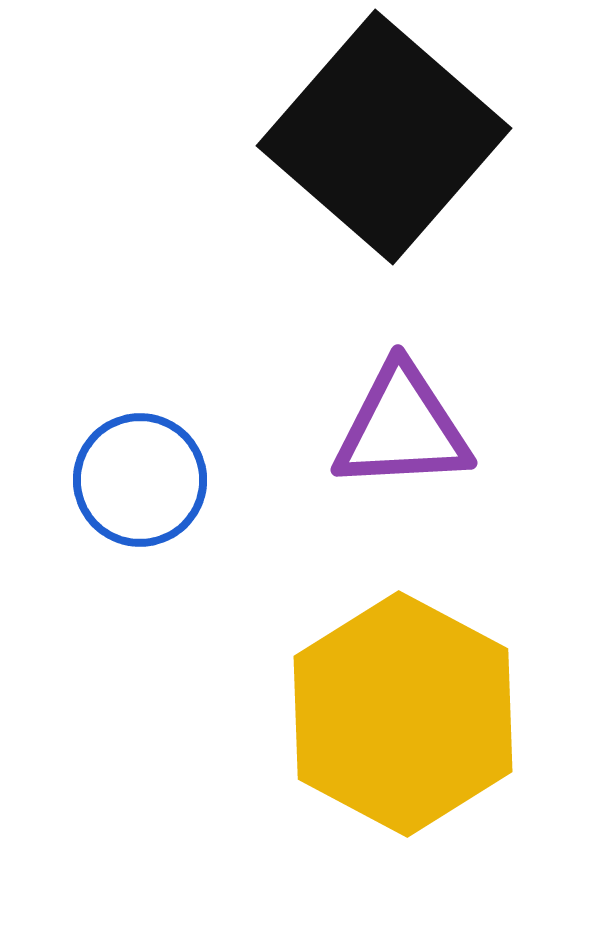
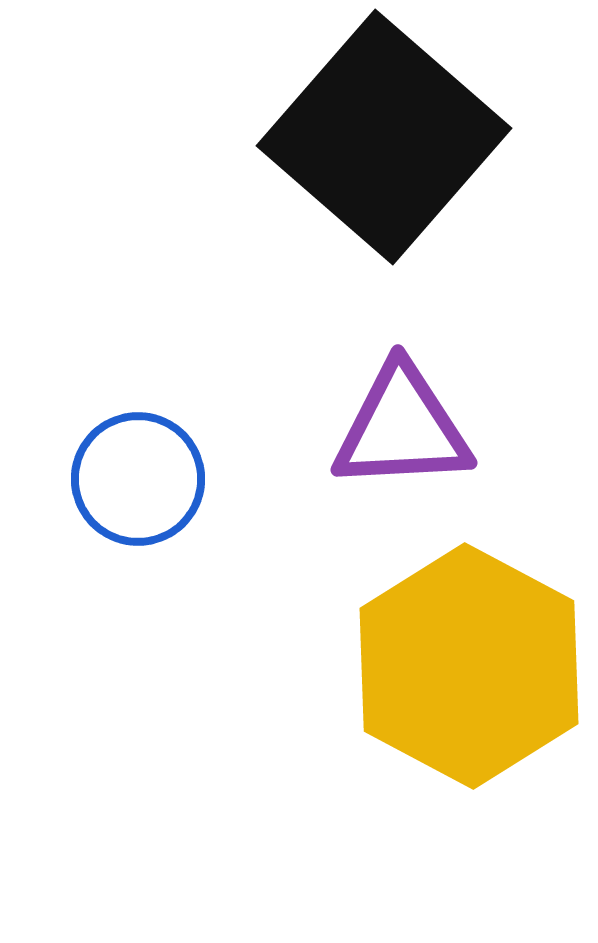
blue circle: moved 2 px left, 1 px up
yellow hexagon: moved 66 px right, 48 px up
